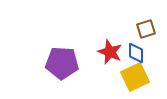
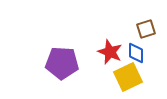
yellow square: moved 7 px left
